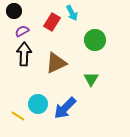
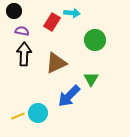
cyan arrow: rotated 56 degrees counterclockwise
purple semicircle: rotated 40 degrees clockwise
cyan circle: moved 9 px down
blue arrow: moved 4 px right, 12 px up
yellow line: rotated 56 degrees counterclockwise
